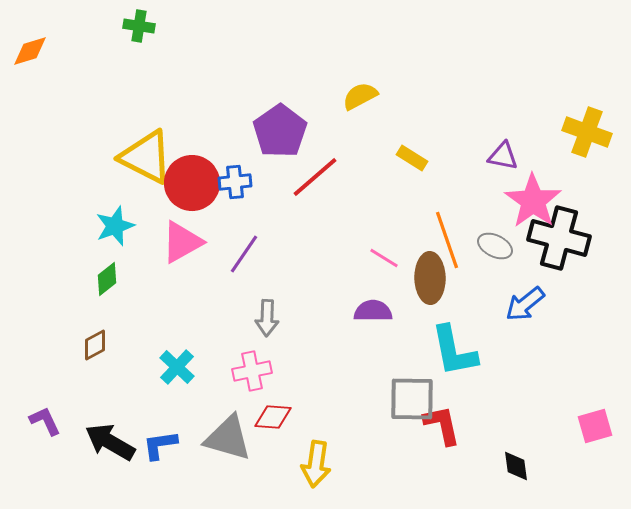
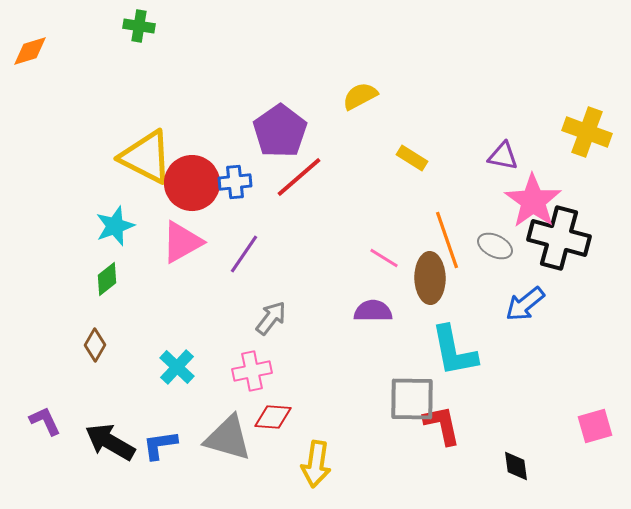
red line: moved 16 px left
gray arrow: moved 4 px right; rotated 144 degrees counterclockwise
brown diamond: rotated 32 degrees counterclockwise
